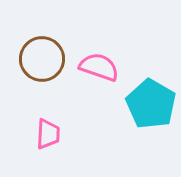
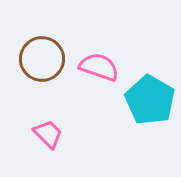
cyan pentagon: moved 1 px left, 4 px up
pink trapezoid: rotated 48 degrees counterclockwise
